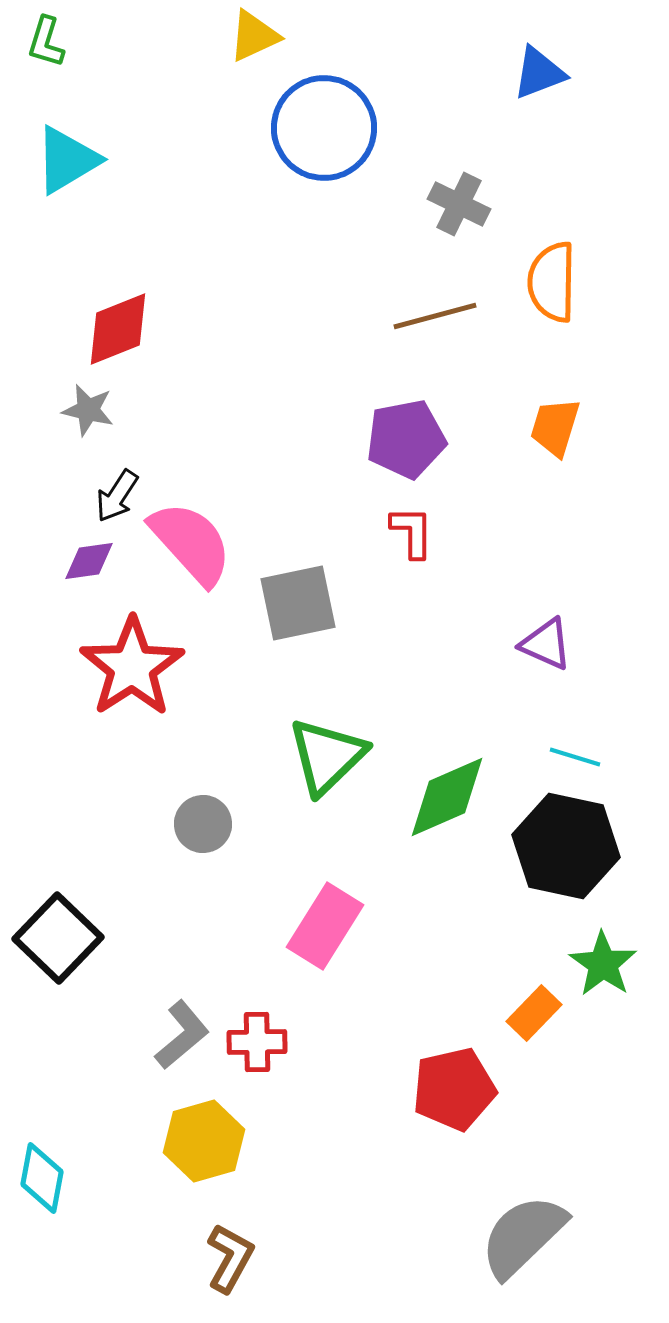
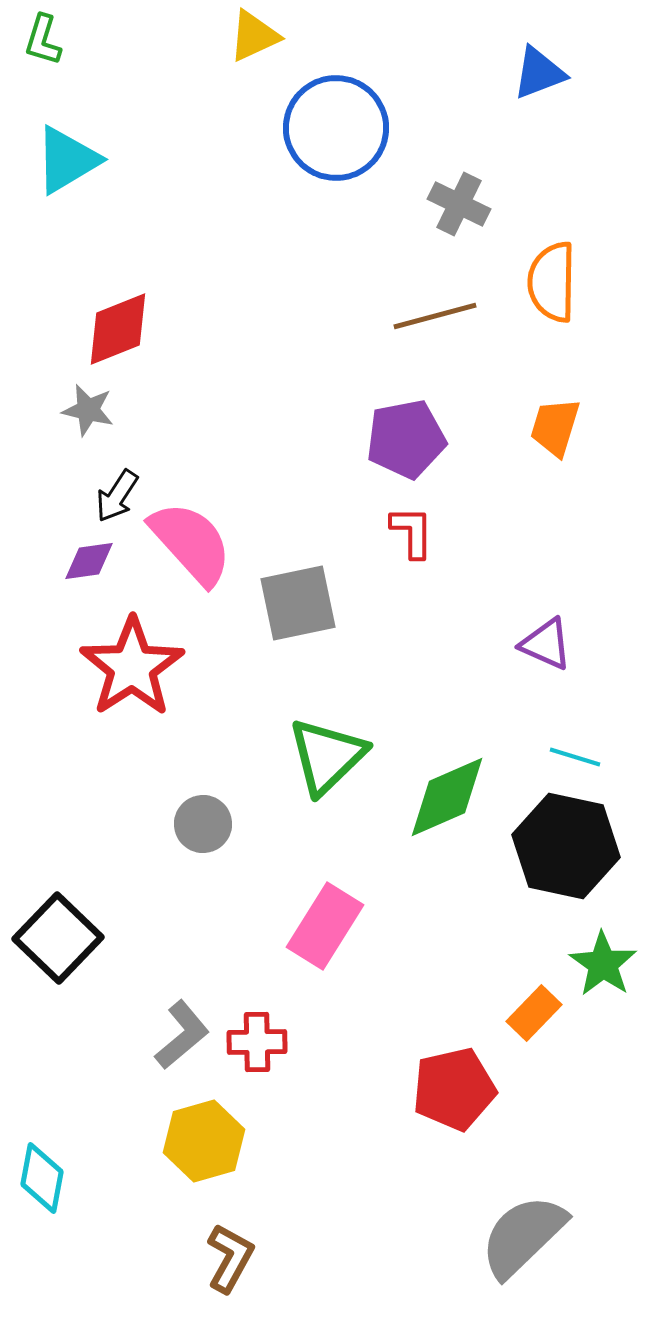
green L-shape: moved 3 px left, 2 px up
blue circle: moved 12 px right
